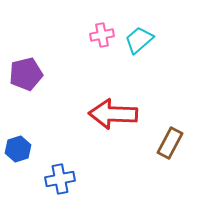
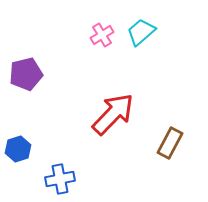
pink cross: rotated 20 degrees counterclockwise
cyan trapezoid: moved 2 px right, 8 px up
red arrow: rotated 132 degrees clockwise
